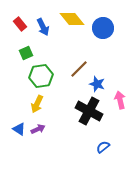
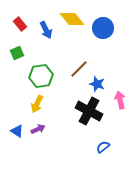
blue arrow: moved 3 px right, 3 px down
green square: moved 9 px left
blue triangle: moved 2 px left, 2 px down
